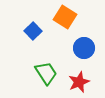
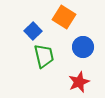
orange square: moved 1 px left
blue circle: moved 1 px left, 1 px up
green trapezoid: moved 2 px left, 17 px up; rotated 20 degrees clockwise
